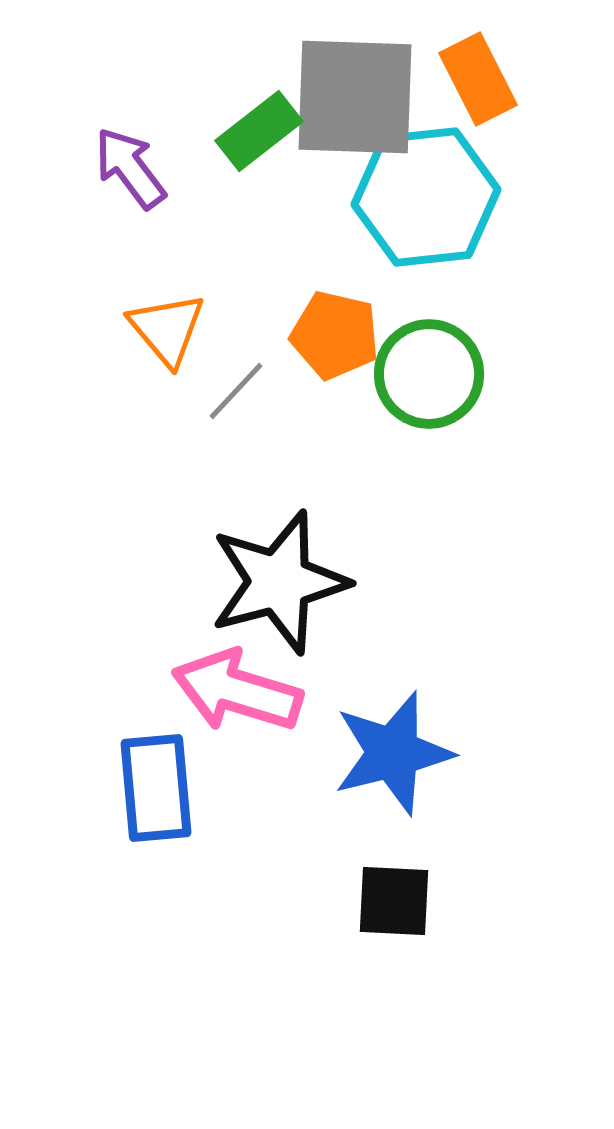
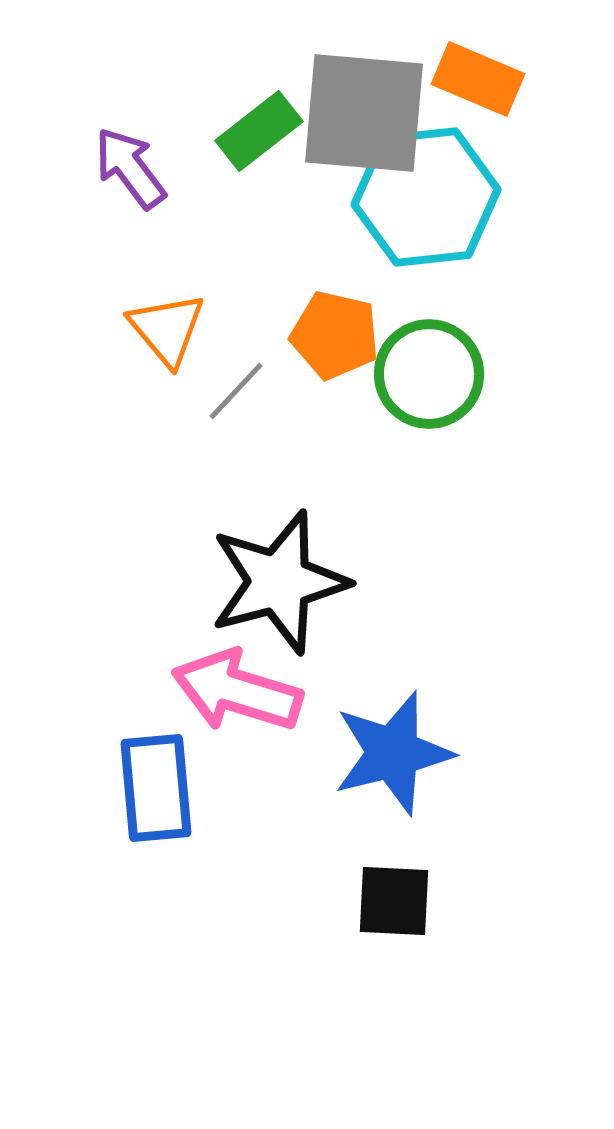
orange rectangle: rotated 40 degrees counterclockwise
gray square: moved 9 px right, 16 px down; rotated 3 degrees clockwise
